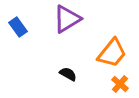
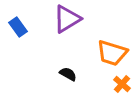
orange trapezoid: rotated 68 degrees clockwise
orange cross: moved 2 px right
